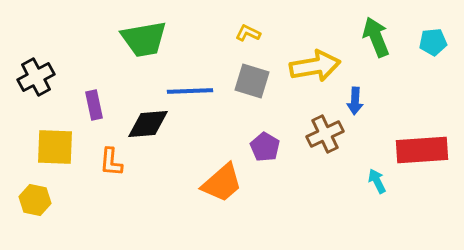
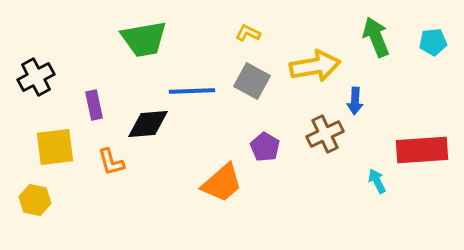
gray square: rotated 12 degrees clockwise
blue line: moved 2 px right
yellow square: rotated 9 degrees counterclockwise
orange L-shape: rotated 20 degrees counterclockwise
